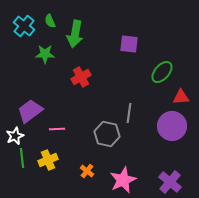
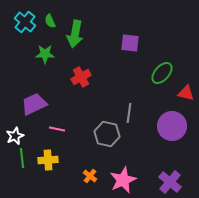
cyan cross: moved 1 px right, 4 px up
purple square: moved 1 px right, 1 px up
green ellipse: moved 1 px down
red triangle: moved 5 px right, 4 px up; rotated 18 degrees clockwise
purple trapezoid: moved 4 px right, 7 px up; rotated 12 degrees clockwise
pink line: rotated 14 degrees clockwise
yellow cross: rotated 18 degrees clockwise
orange cross: moved 3 px right, 5 px down
